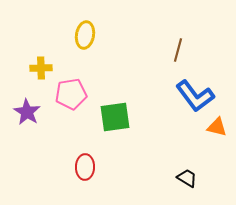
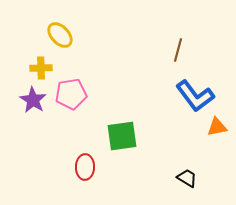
yellow ellipse: moved 25 px left; rotated 52 degrees counterclockwise
purple star: moved 6 px right, 12 px up
green square: moved 7 px right, 19 px down
orange triangle: rotated 25 degrees counterclockwise
